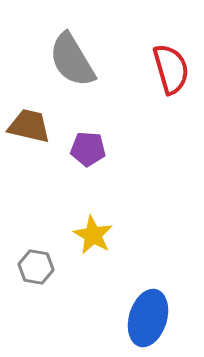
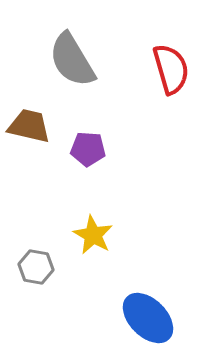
blue ellipse: rotated 62 degrees counterclockwise
